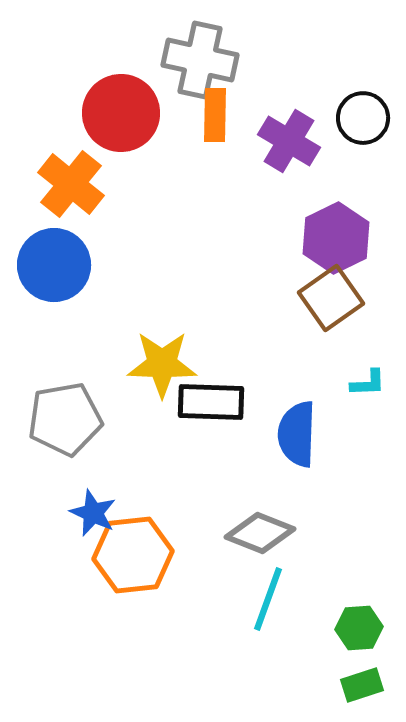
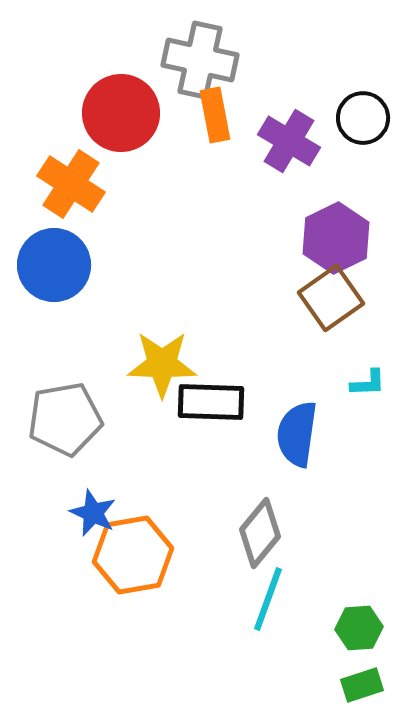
orange rectangle: rotated 12 degrees counterclockwise
orange cross: rotated 6 degrees counterclockwise
blue semicircle: rotated 6 degrees clockwise
gray diamond: rotated 72 degrees counterclockwise
orange hexagon: rotated 4 degrees counterclockwise
